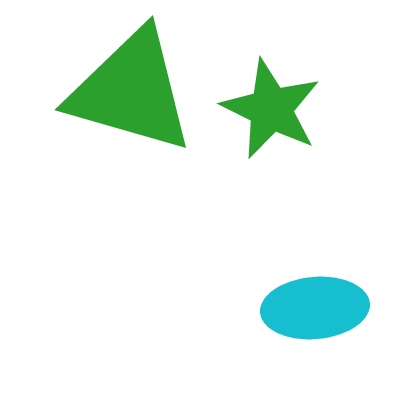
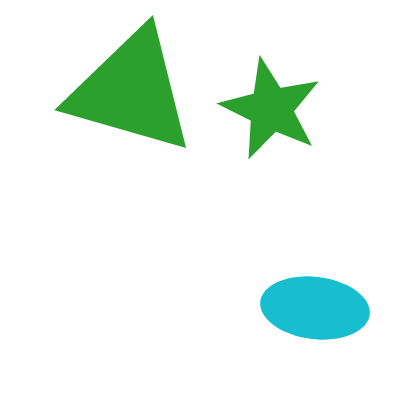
cyan ellipse: rotated 12 degrees clockwise
